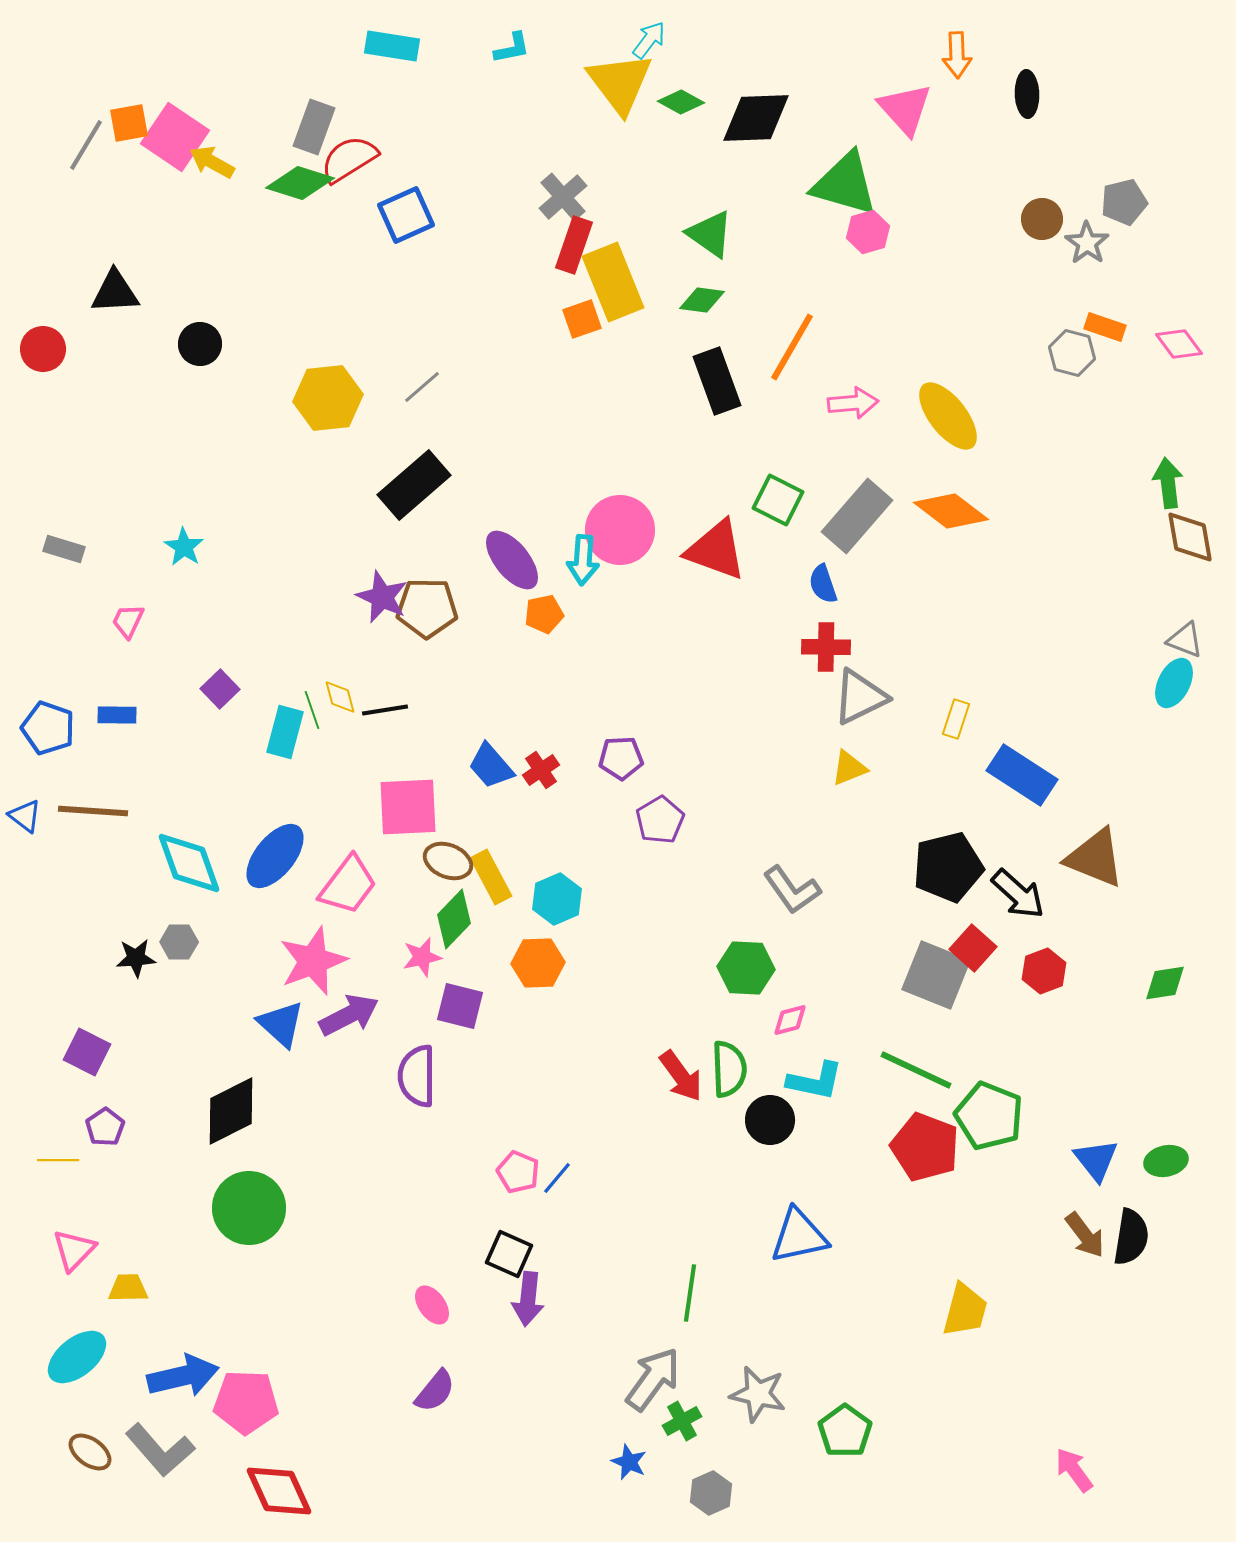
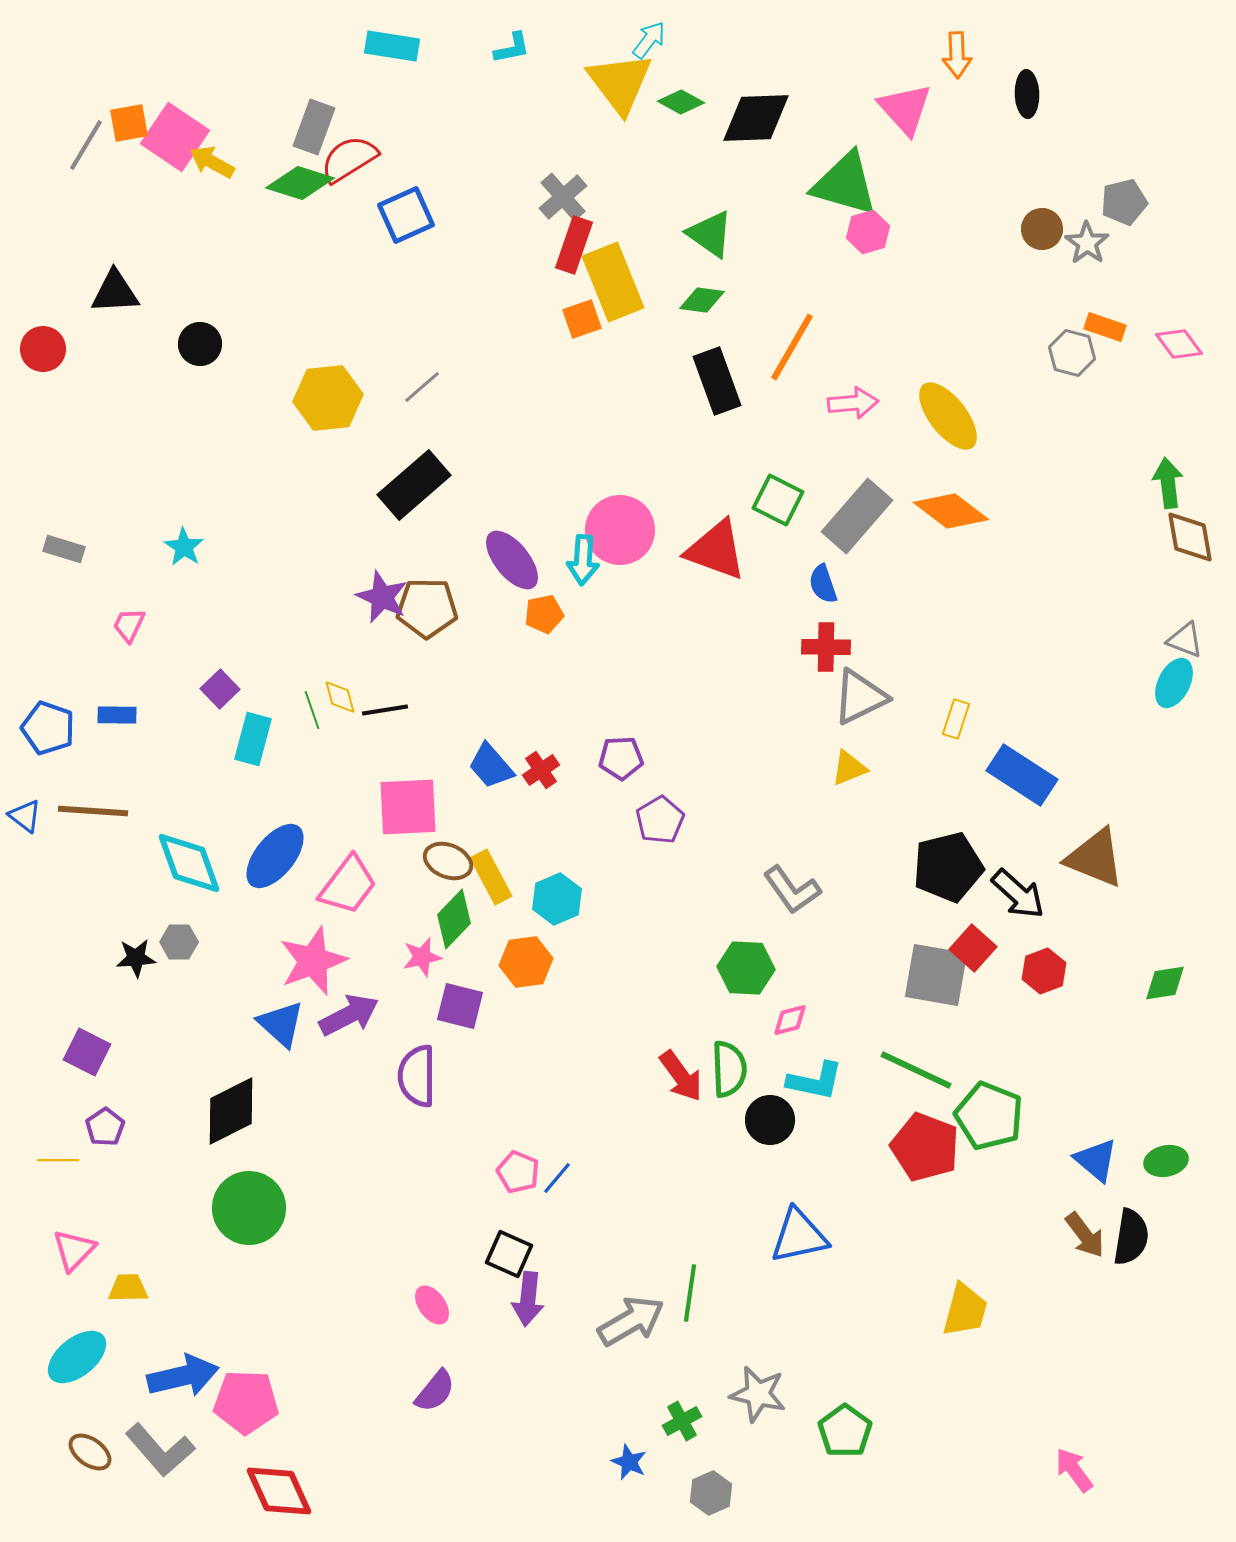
brown circle at (1042, 219): moved 10 px down
pink trapezoid at (128, 621): moved 1 px right, 4 px down
cyan rectangle at (285, 732): moved 32 px left, 7 px down
orange hexagon at (538, 963): moved 12 px left, 1 px up; rotated 6 degrees counterclockwise
gray square at (936, 975): rotated 12 degrees counterclockwise
blue triangle at (1096, 1160): rotated 12 degrees counterclockwise
gray arrow at (653, 1379): moved 22 px left, 58 px up; rotated 24 degrees clockwise
